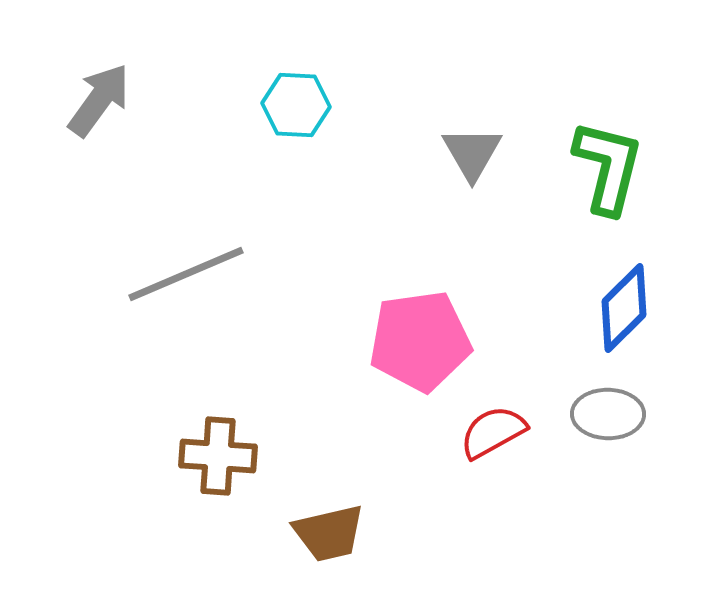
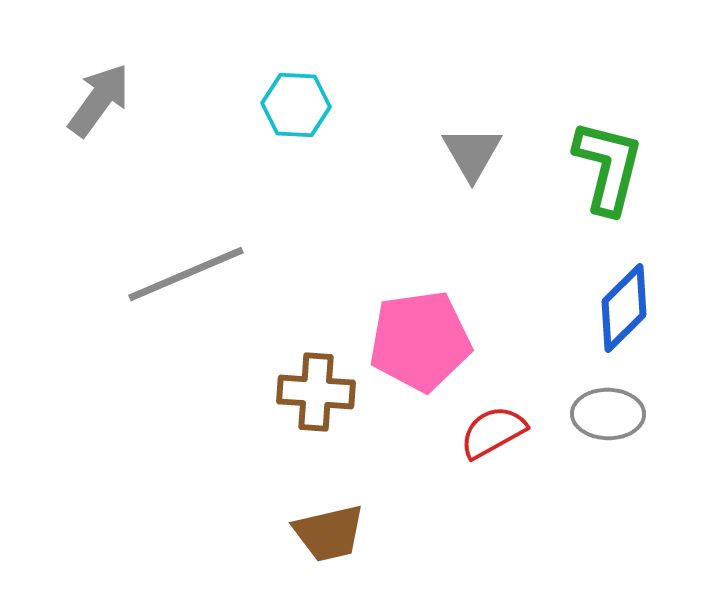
brown cross: moved 98 px right, 64 px up
